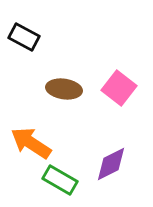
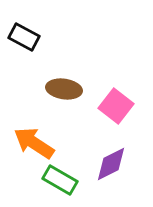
pink square: moved 3 px left, 18 px down
orange arrow: moved 3 px right
